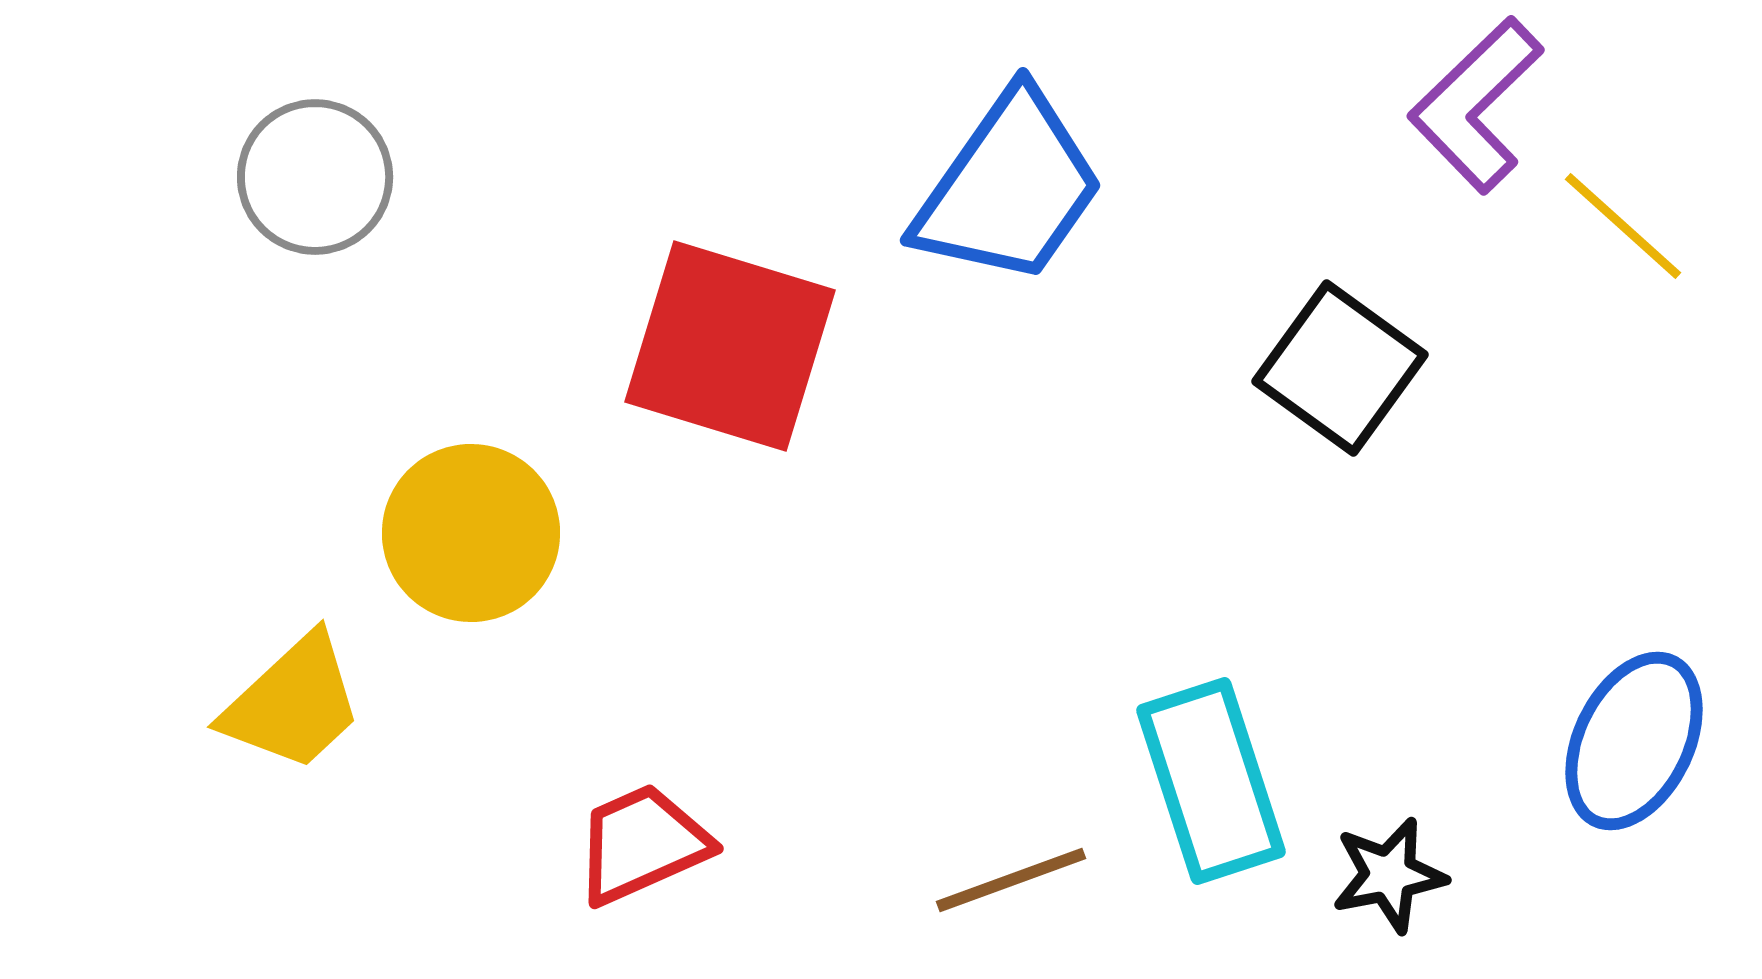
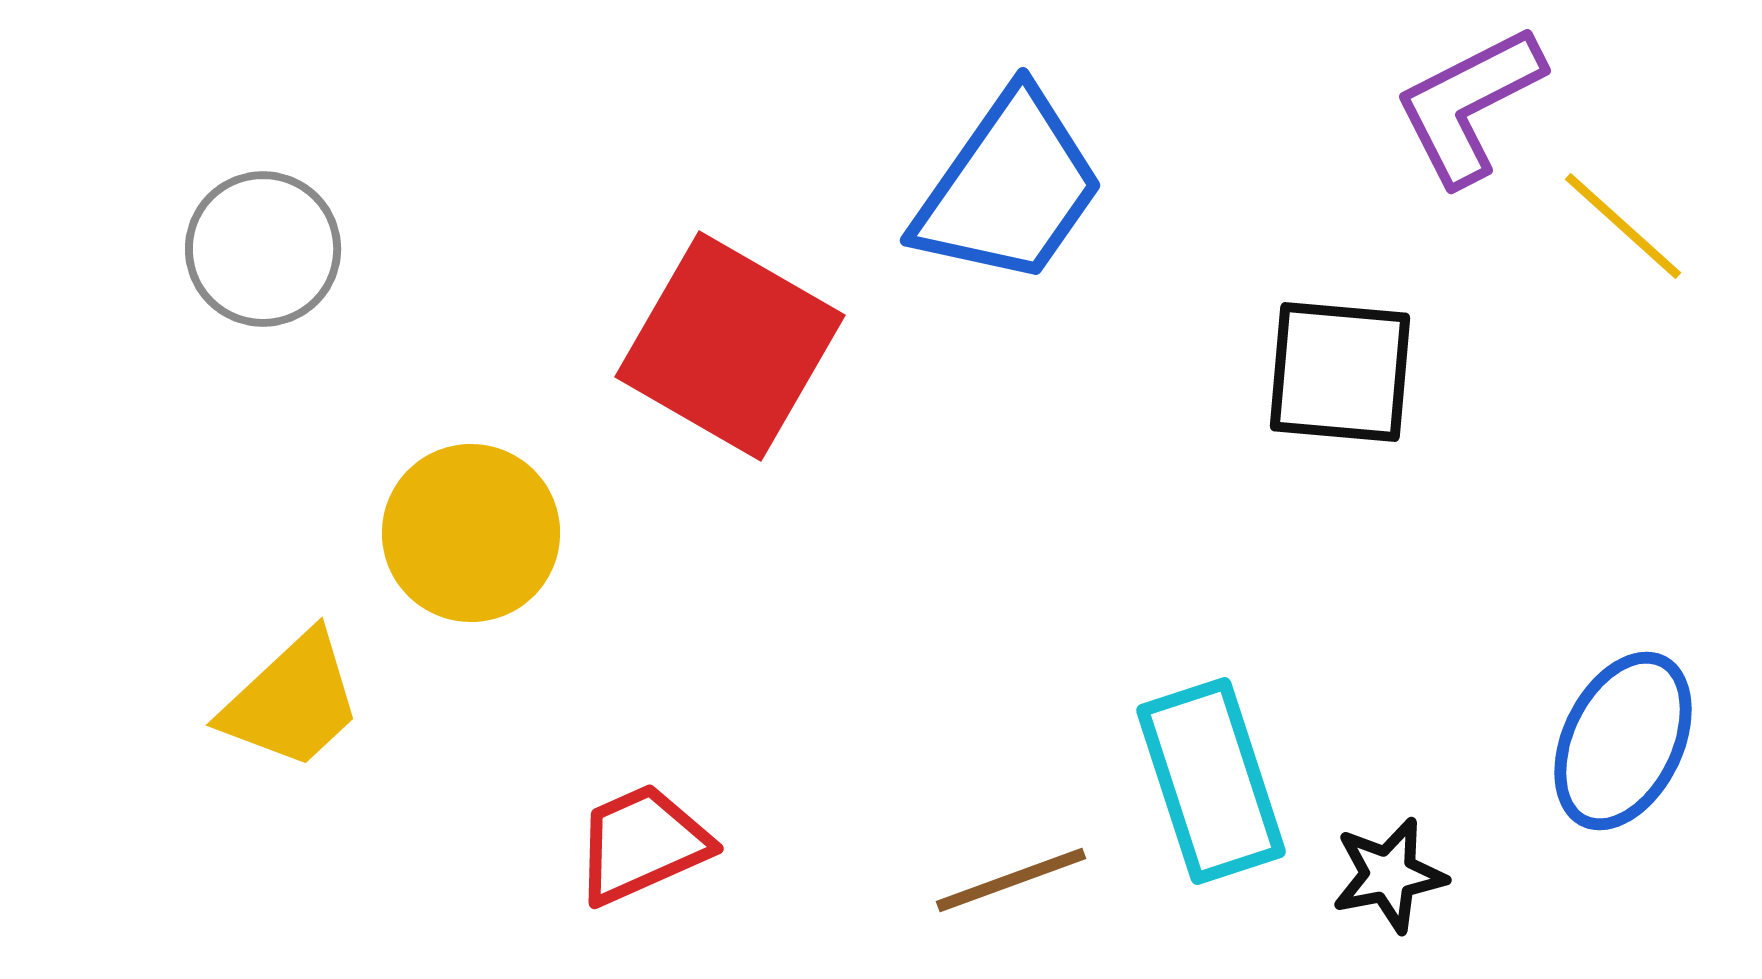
purple L-shape: moved 7 px left; rotated 17 degrees clockwise
gray circle: moved 52 px left, 72 px down
red square: rotated 13 degrees clockwise
black square: moved 4 px down; rotated 31 degrees counterclockwise
yellow trapezoid: moved 1 px left, 2 px up
blue ellipse: moved 11 px left
